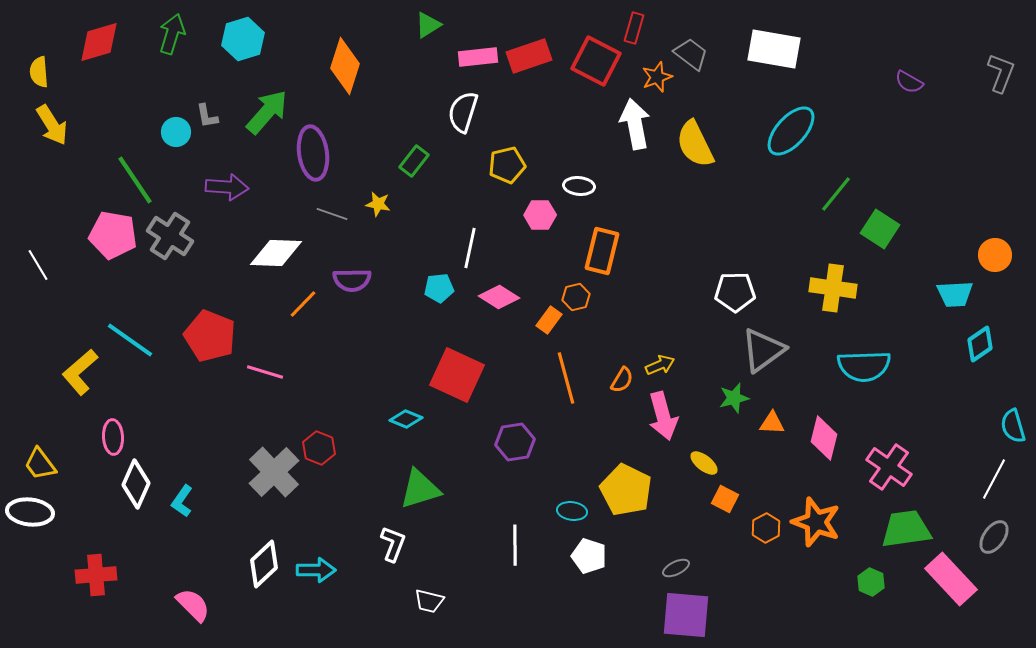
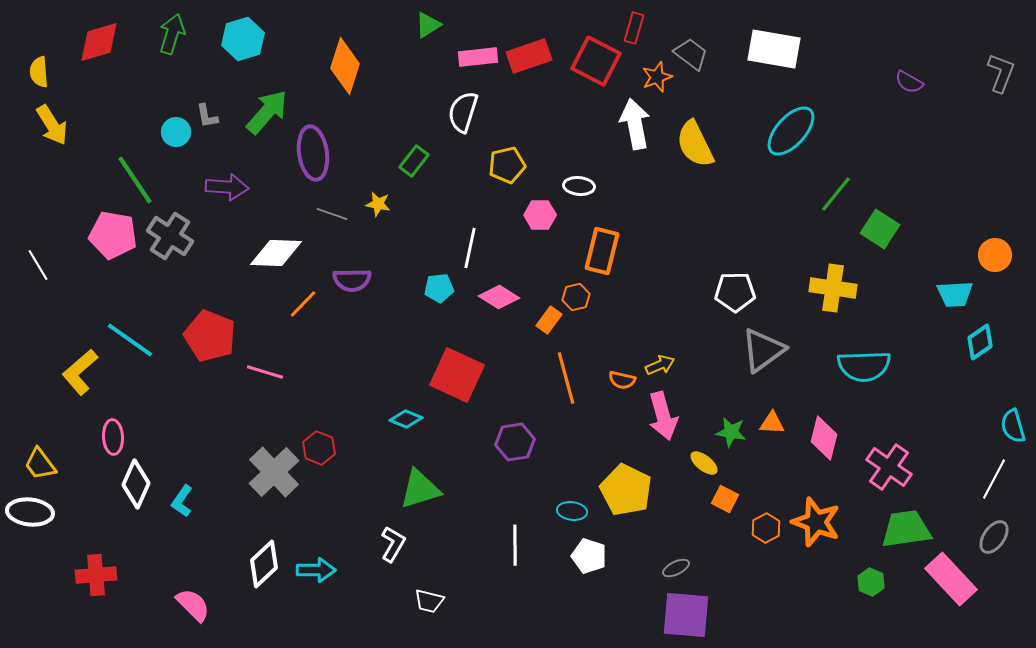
cyan diamond at (980, 344): moved 2 px up
orange semicircle at (622, 380): rotated 72 degrees clockwise
green star at (734, 398): moved 3 px left, 34 px down; rotated 24 degrees clockwise
white L-shape at (393, 544): rotated 9 degrees clockwise
